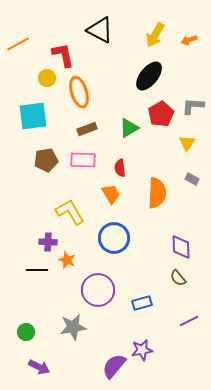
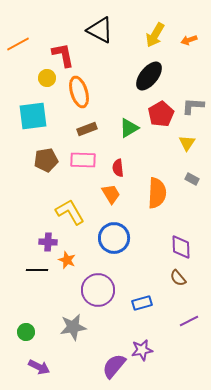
red semicircle: moved 2 px left
